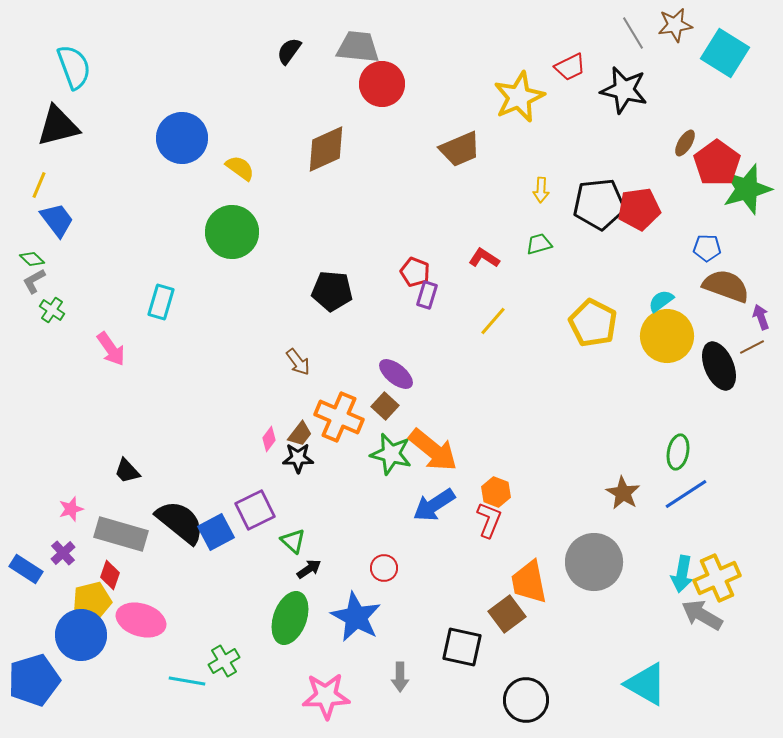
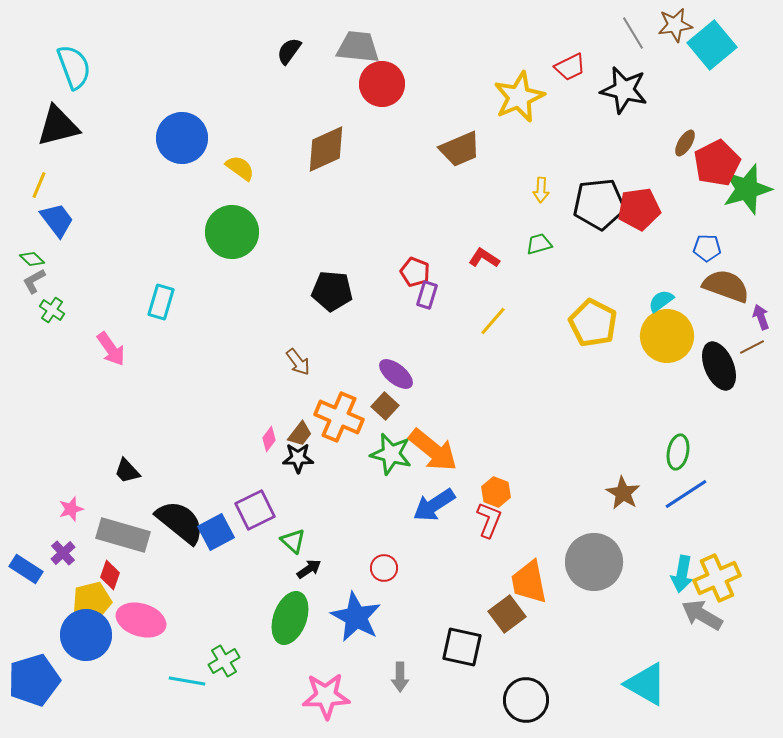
cyan square at (725, 53): moved 13 px left, 8 px up; rotated 18 degrees clockwise
red pentagon at (717, 163): rotated 9 degrees clockwise
gray rectangle at (121, 534): moved 2 px right, 1 px down
blue circle at (81, 635): moved 5 px right
